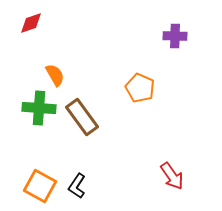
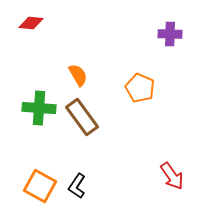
red diamond: rotated 25 degrees clockwise
purple cross: moved 5 px left, 2 px up
orange semicircle: moved 23 px right
